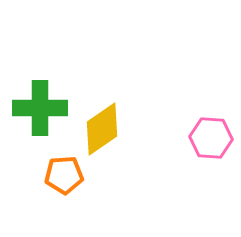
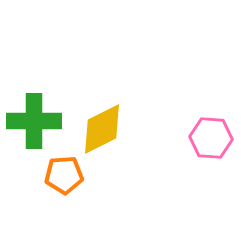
green cross: moved 6 px left, 13 px down
yellow diamond: rotated 8 degrees clockwise
